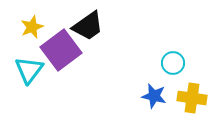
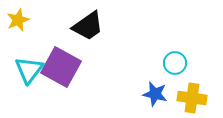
yellow star: moved 14 px left, 7 px up
purple square: moved 17 px down; rotated 24 degrees counterclockwise
cyan circle: moved 2 px right
blue star: moved 1 px right, 2 px up
